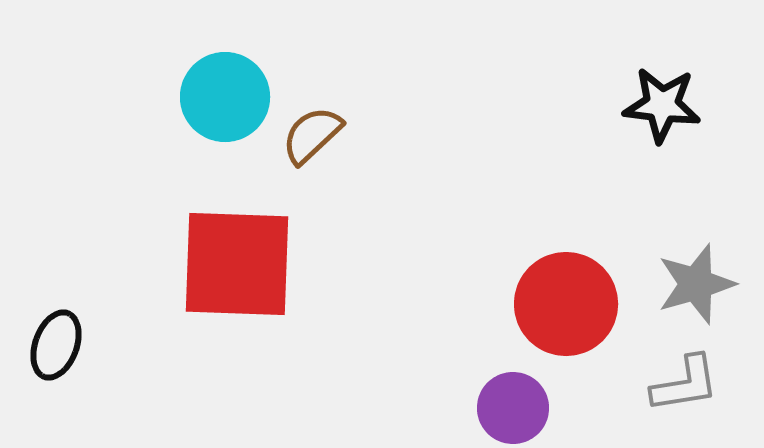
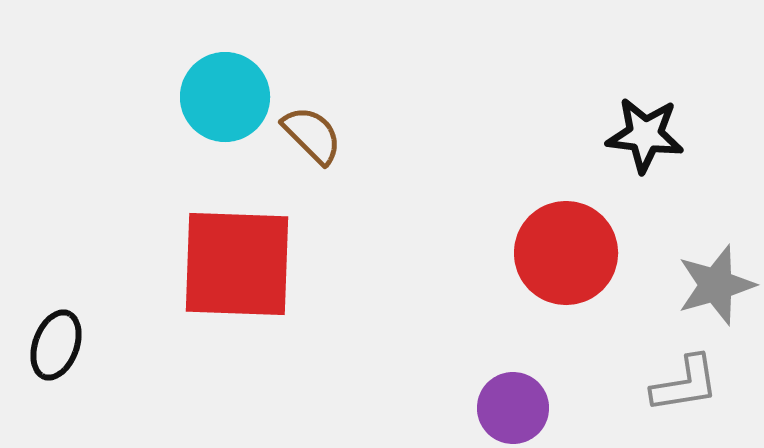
black star: moved 17 px left, 30 px down
brown semicircle: rotated 88 degrees clockwise
gray star: moved 20 px right, 1 px down
red circle: moved 51 px up
